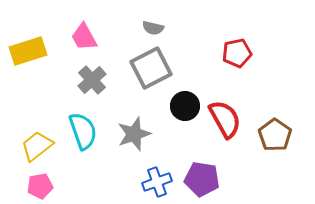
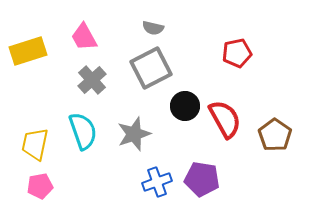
yellow trapezoid: moved 2 px left, 2 px up; rotated 40 degrees counterclockwise
